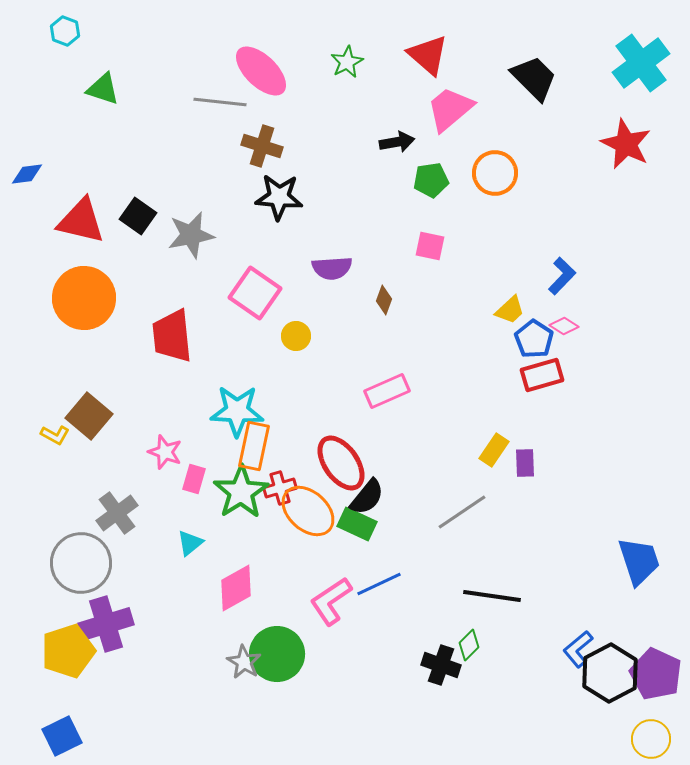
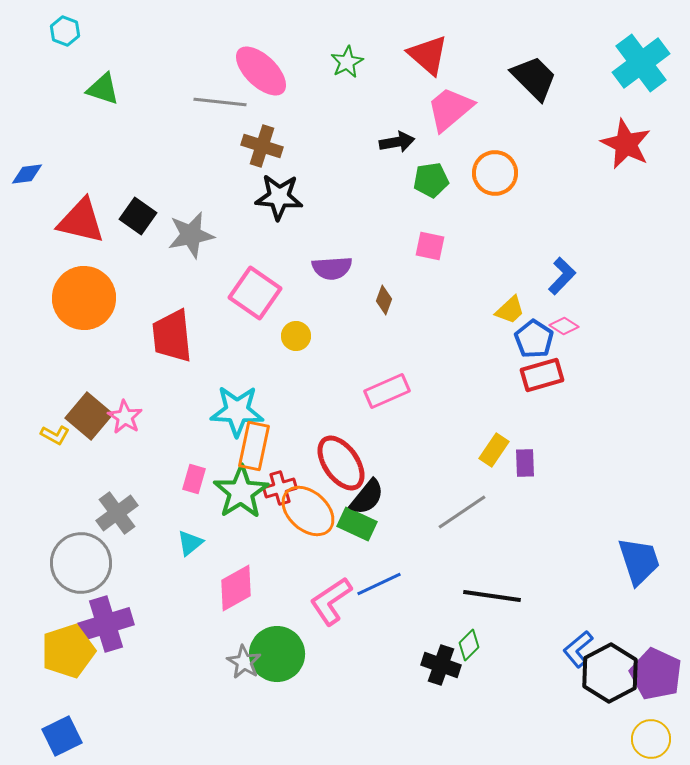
pink star at (165, 452): moved 40 px left, 35 px up; rotated 12 degrees clockwise
